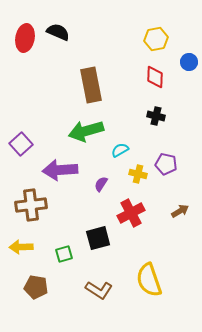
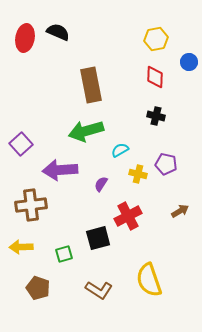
red cross: moved 3 px left, 3 px down
brown pentagon: moved 2 px right, 1 px down; rotated 10 degrees clockwise
